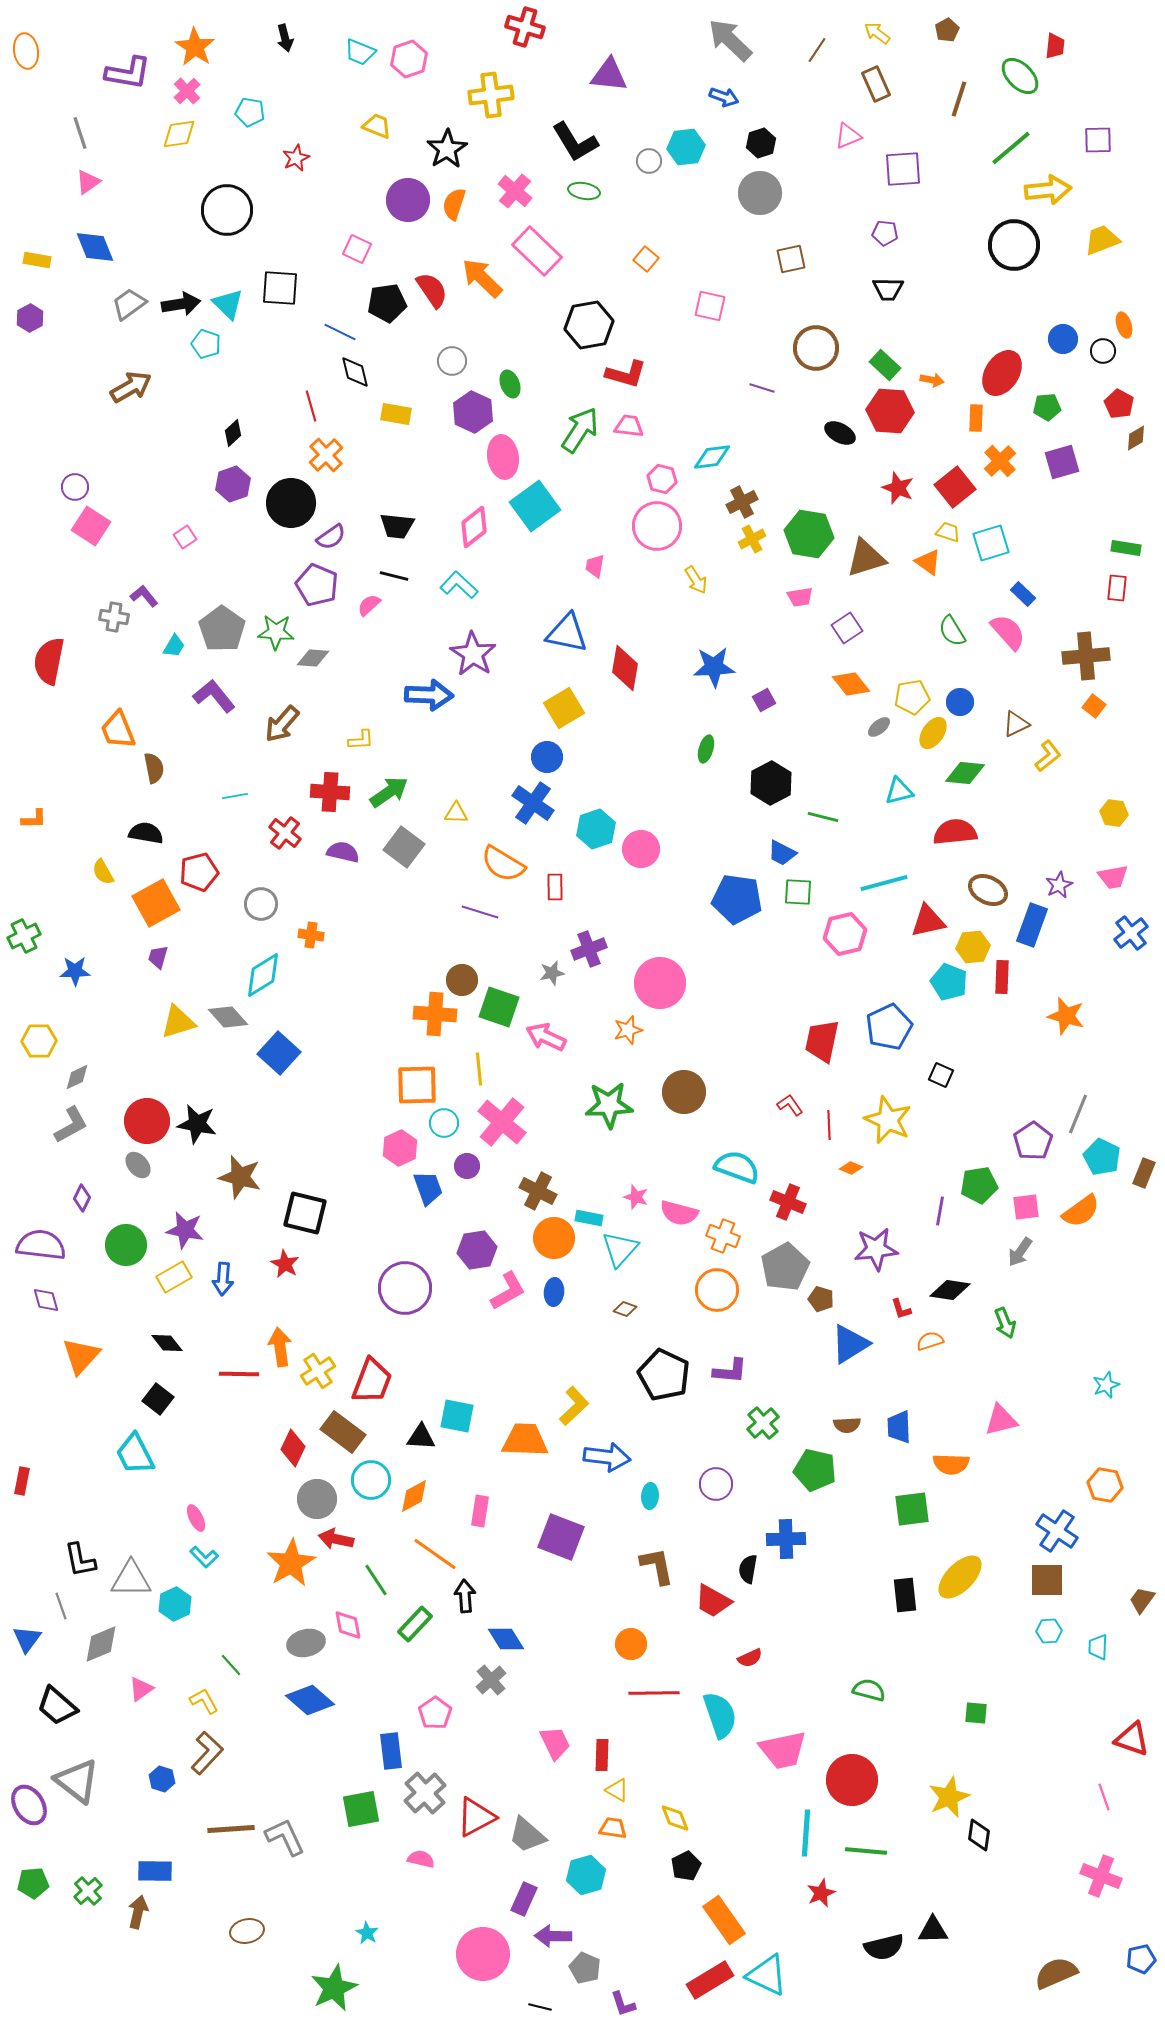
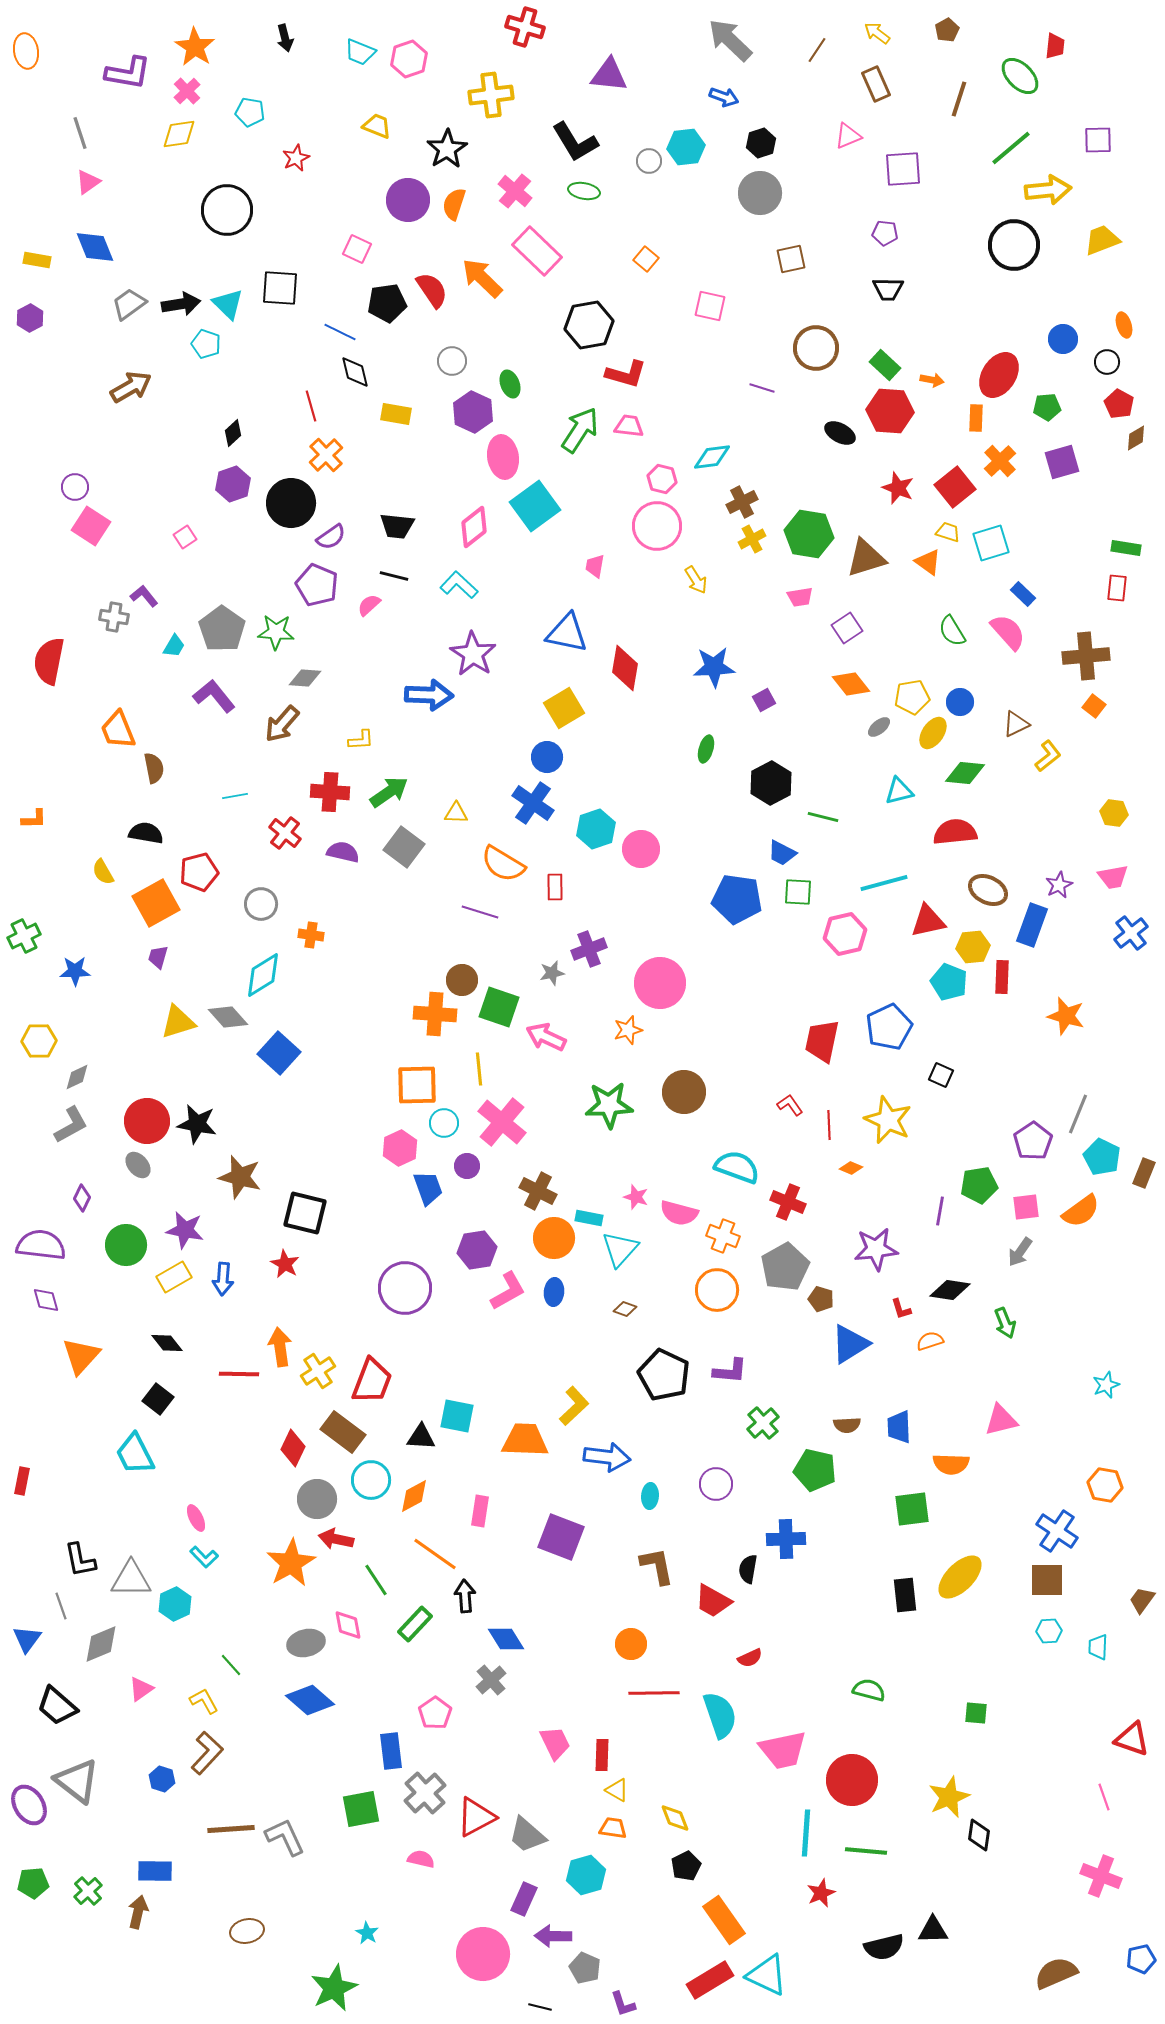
black circle at (1103, 351): moved 4 px right, 11 px down
red ellipse at (1002, 373): moved 3 px left, 2 px down
gray diamond at (313, 658): moved 8 px left, 20 px down
